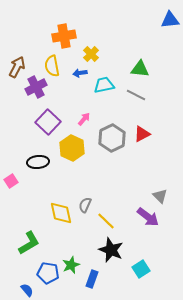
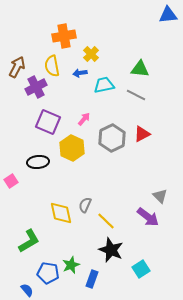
blue triangle: moved 2 px left, 5 px up
purple square: rotated 20 degrees counterclockwise
green L-shape: moved 2 px up
